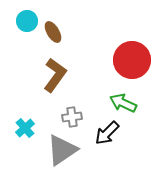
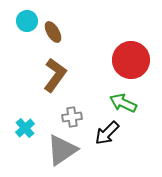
red circle: moved 1 px left
